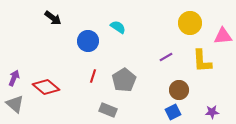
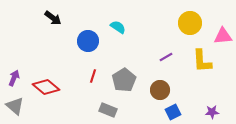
brown circle: moved 19 px left
gray triangle: moved 2 px down
